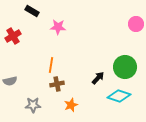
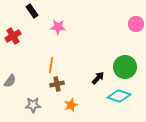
black rectangle: rotated 24 degrees clockwise
gray semicircle: rotated 40 degrees counterclockwise
